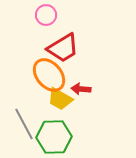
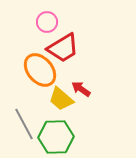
pink circle: moved 1 px right, 7 px down
orange ellipse: moved 9 px left, 5 px up
red arrow: rotated 30 degrees clockwise
yellow trapezoid: moved 1 px right; rotated 12 degrees clockwise
green hexagon: moved 2 px right
